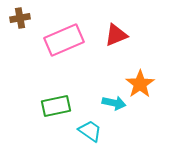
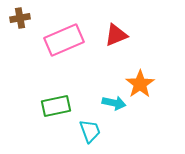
cyan trapezoid: rotated 35 degrees clockwise
